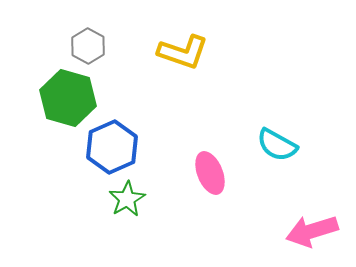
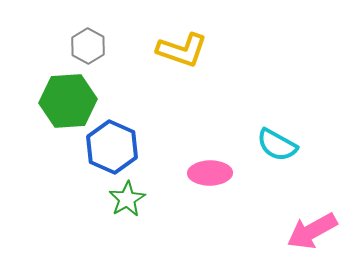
yellow L-shape: moved 1 px left, 2 px up
green hexagon: moved 3 px down; rotated 20 degrees counterclockwise
blue hexagon: rotated 12 degrees counterclockwise
pink ellipse: rotated 69 degrees counterclockwise
pink arrow: rotated 12 degrees counterclockwise
